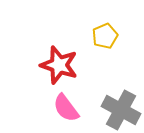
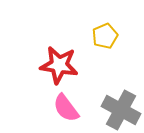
red star: rotated 9 degrees counterclockwise
